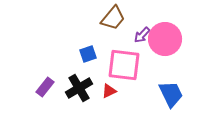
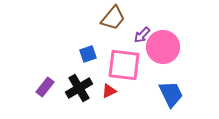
pink circle: moved 2 px left, 8 px down
